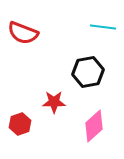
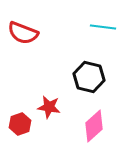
black hexagon: moved 1 px right, 5 px down; rotated 24 degrees clockwise
red star: moved 5 px left, 5 px down; rotated 10 degrees clockwise
